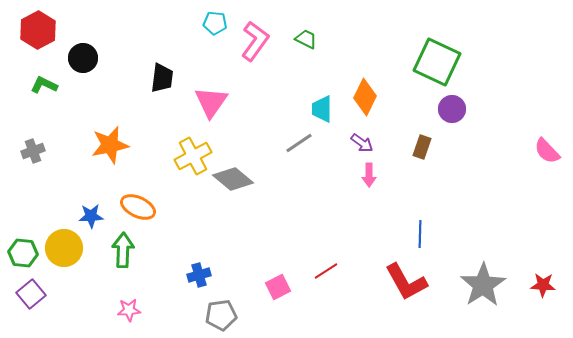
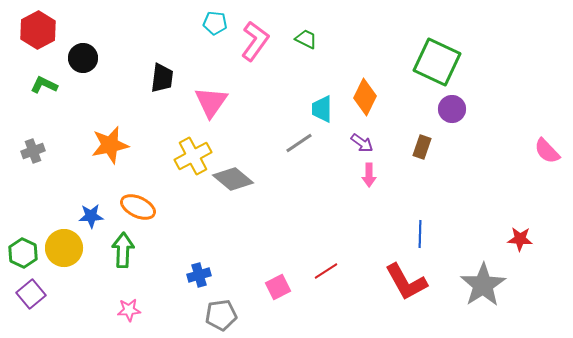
green hexagon: rotated 20 degrees clockwise
red star: moved 23 px left, 46 px up
